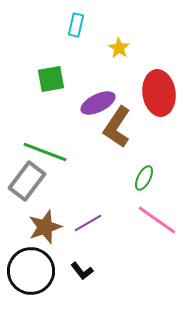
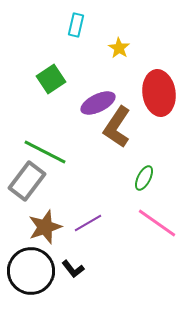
green square: rotated 24 degrees counterclockwise
green line: rotated 6 degrees clockwise
pink line: moved 3 px down
black L-shape: moved 9 px left, 2 px up
